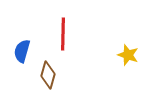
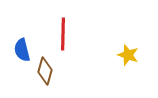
blue semicircle: moved 1 px up; rotated 30 degrees counterclockwise
brown diamond: moved 3 px left, 4 px up
